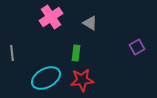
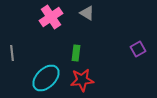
gray triangle: moved 3 px left, 10 px up
purple square: moved 1 px right, 2 px down
cyan ellipse: rotated 16 degrees counterclockwise
